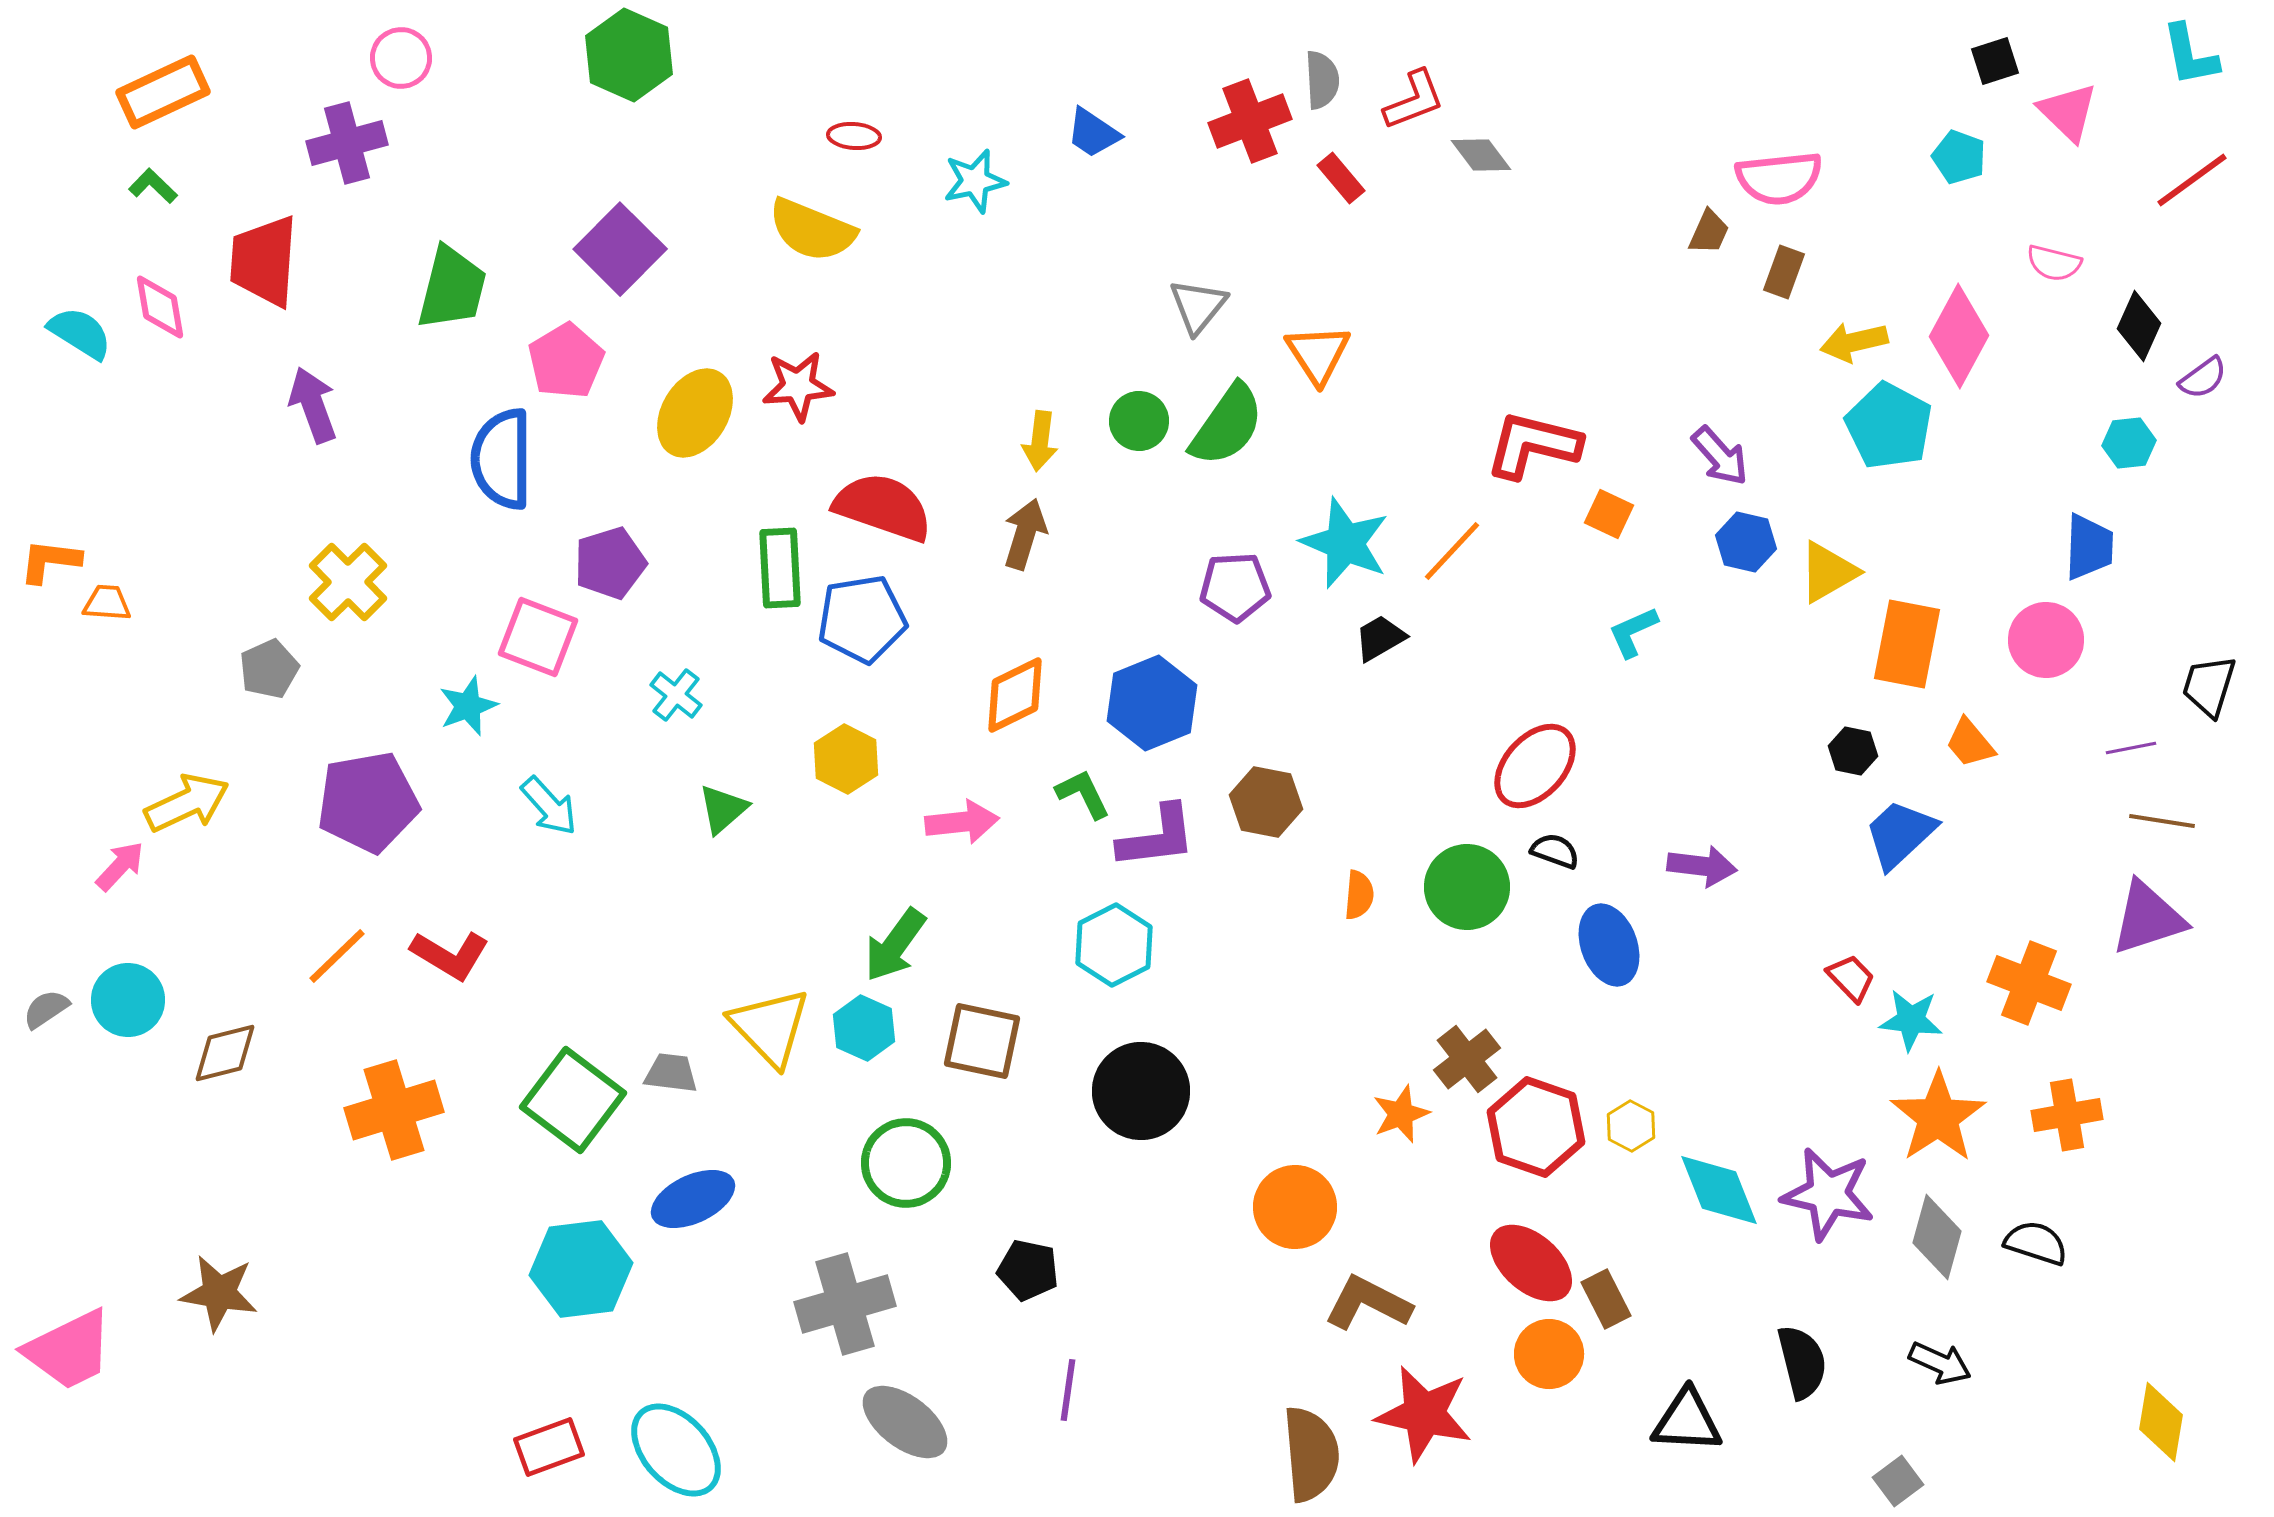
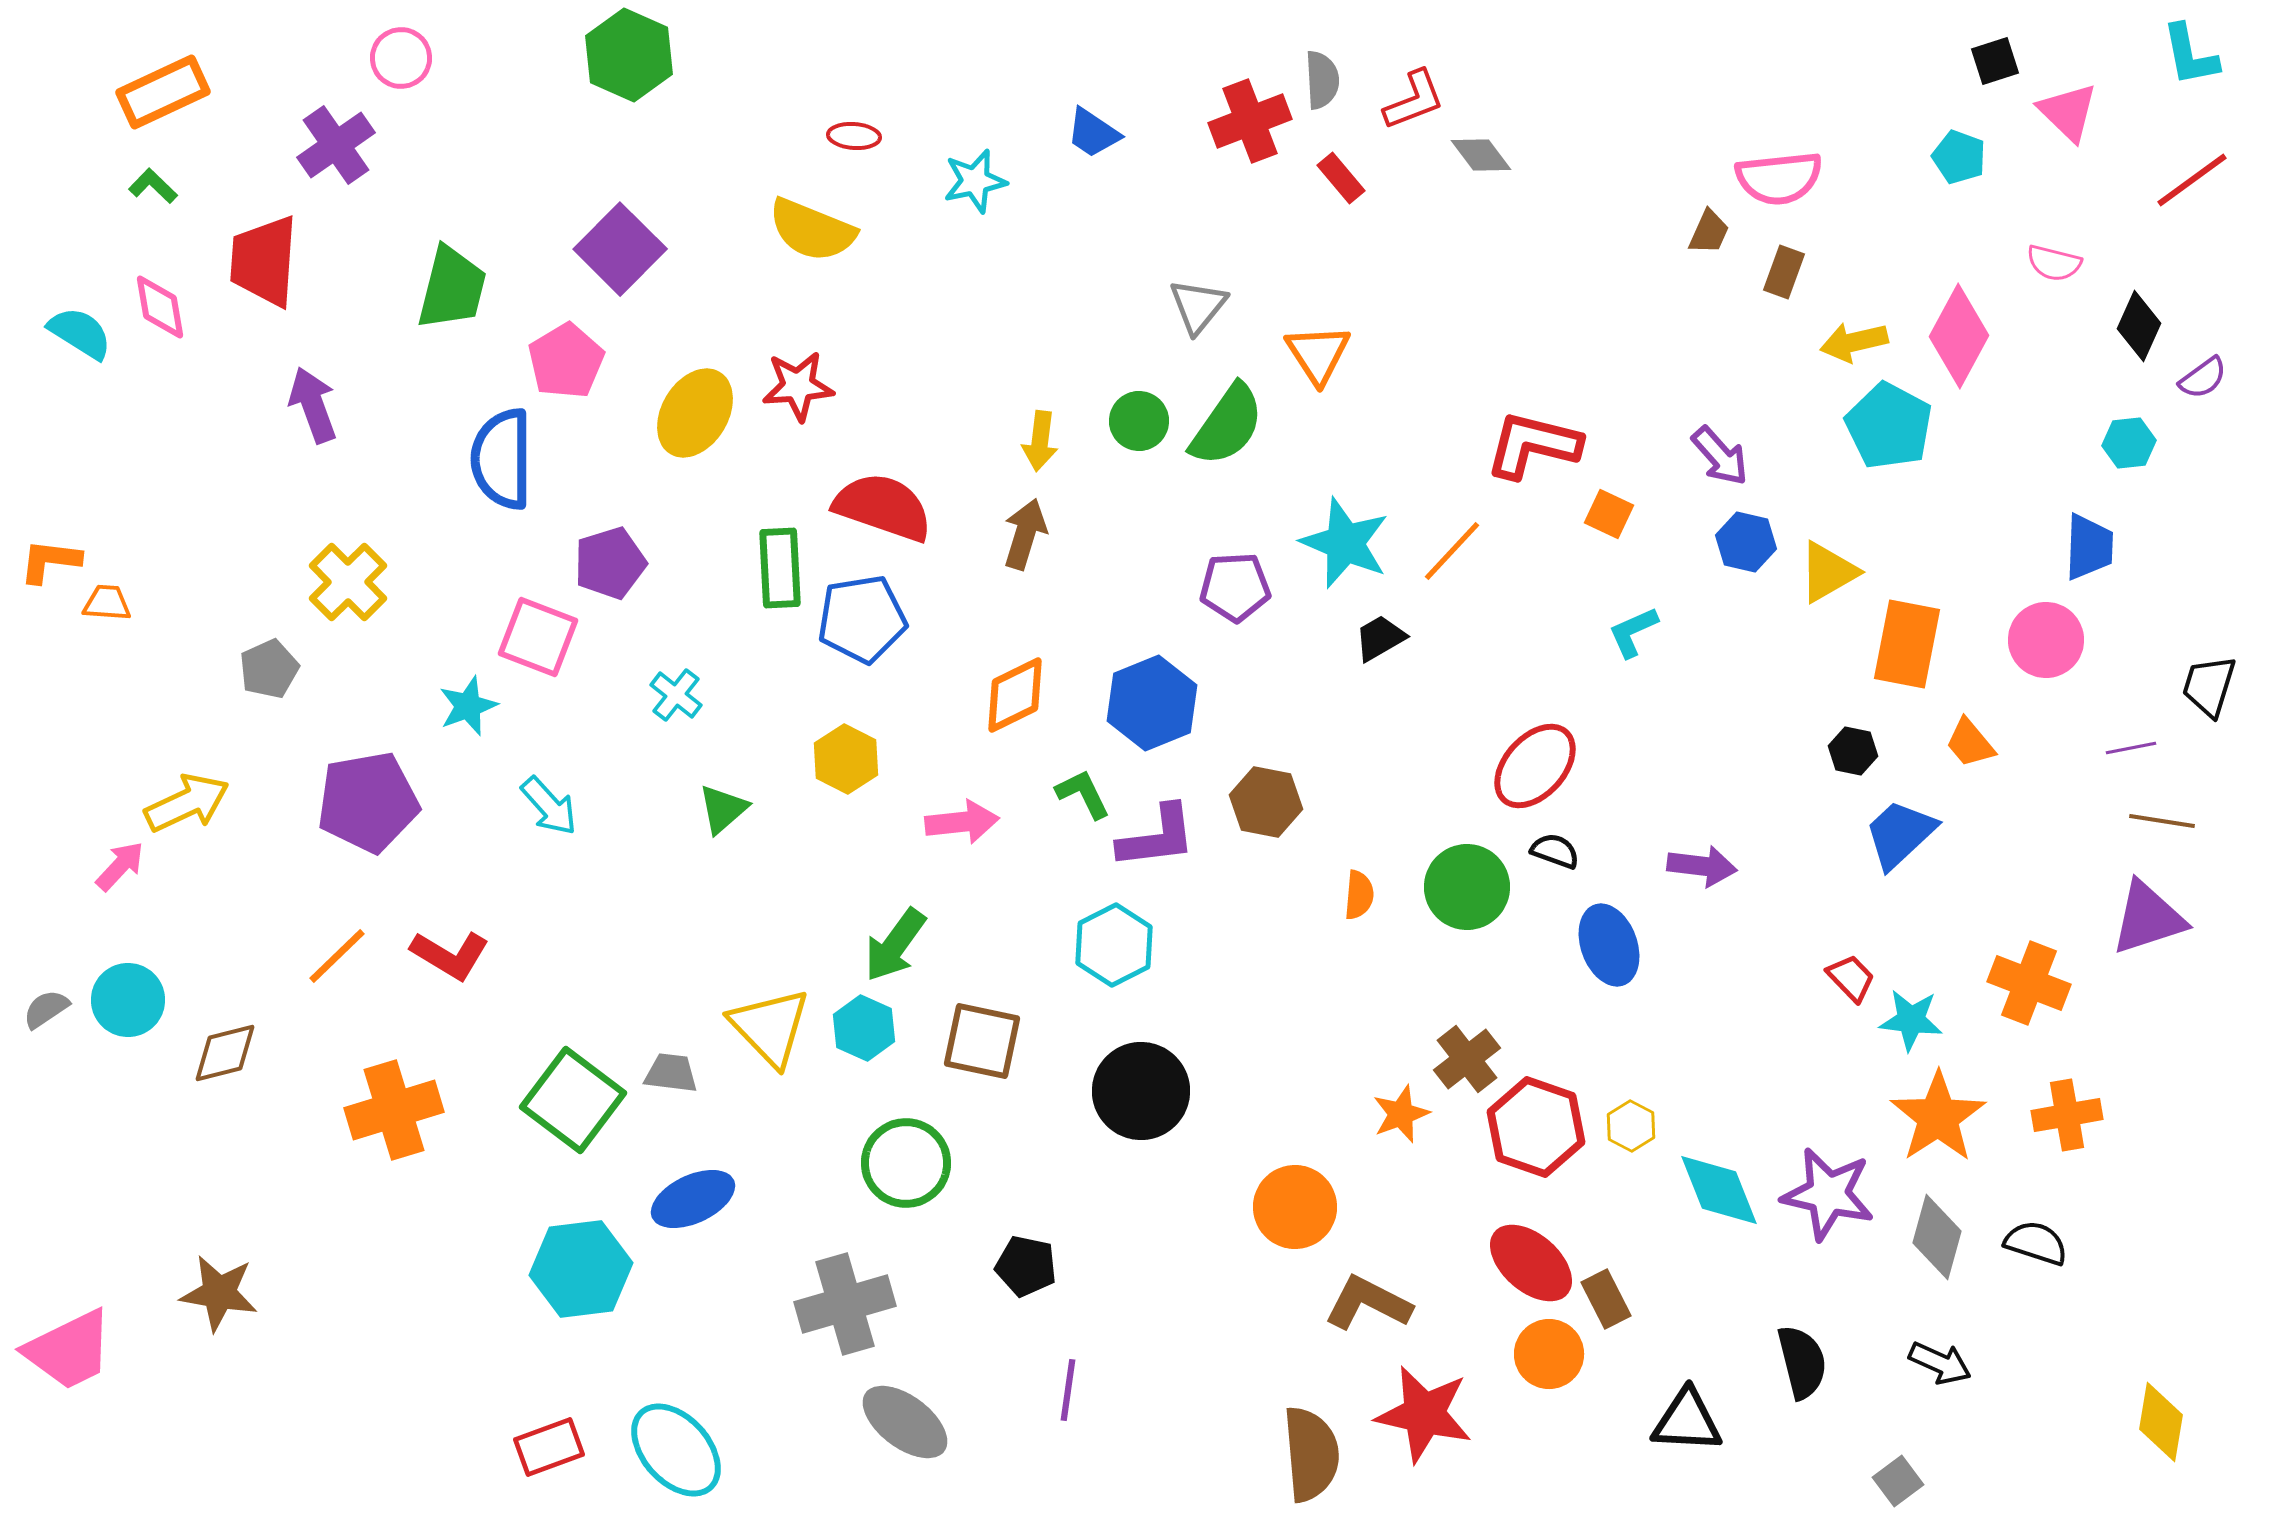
purple cross at (347, 143): moved 11 px left, 2 px down; rotated 20 degrees counterclockwise
black pentagon at (1028, 1270): moved 2 px left, 4 px up
